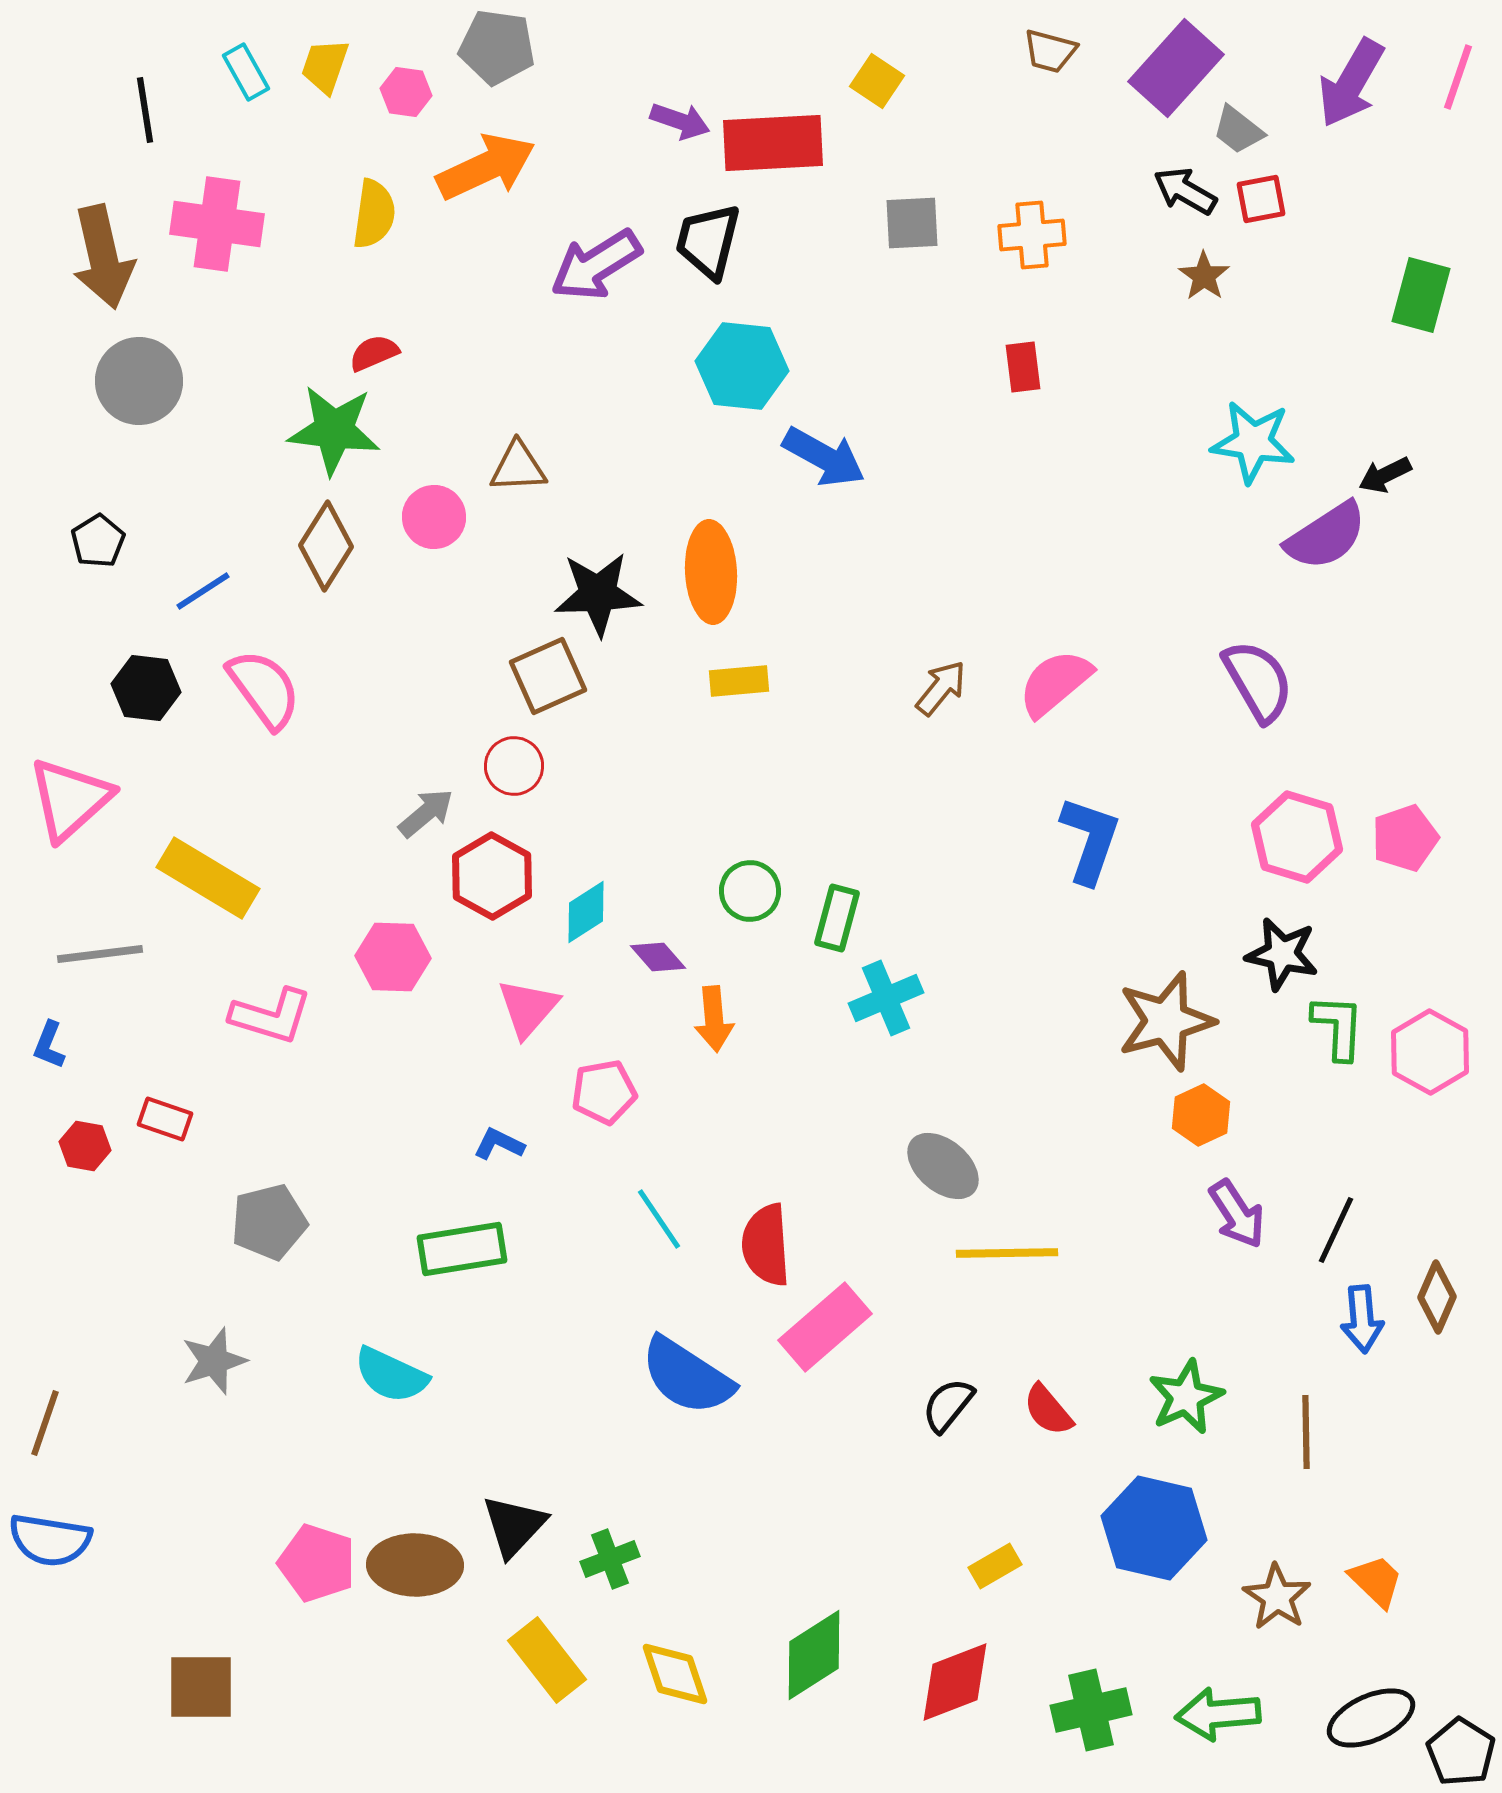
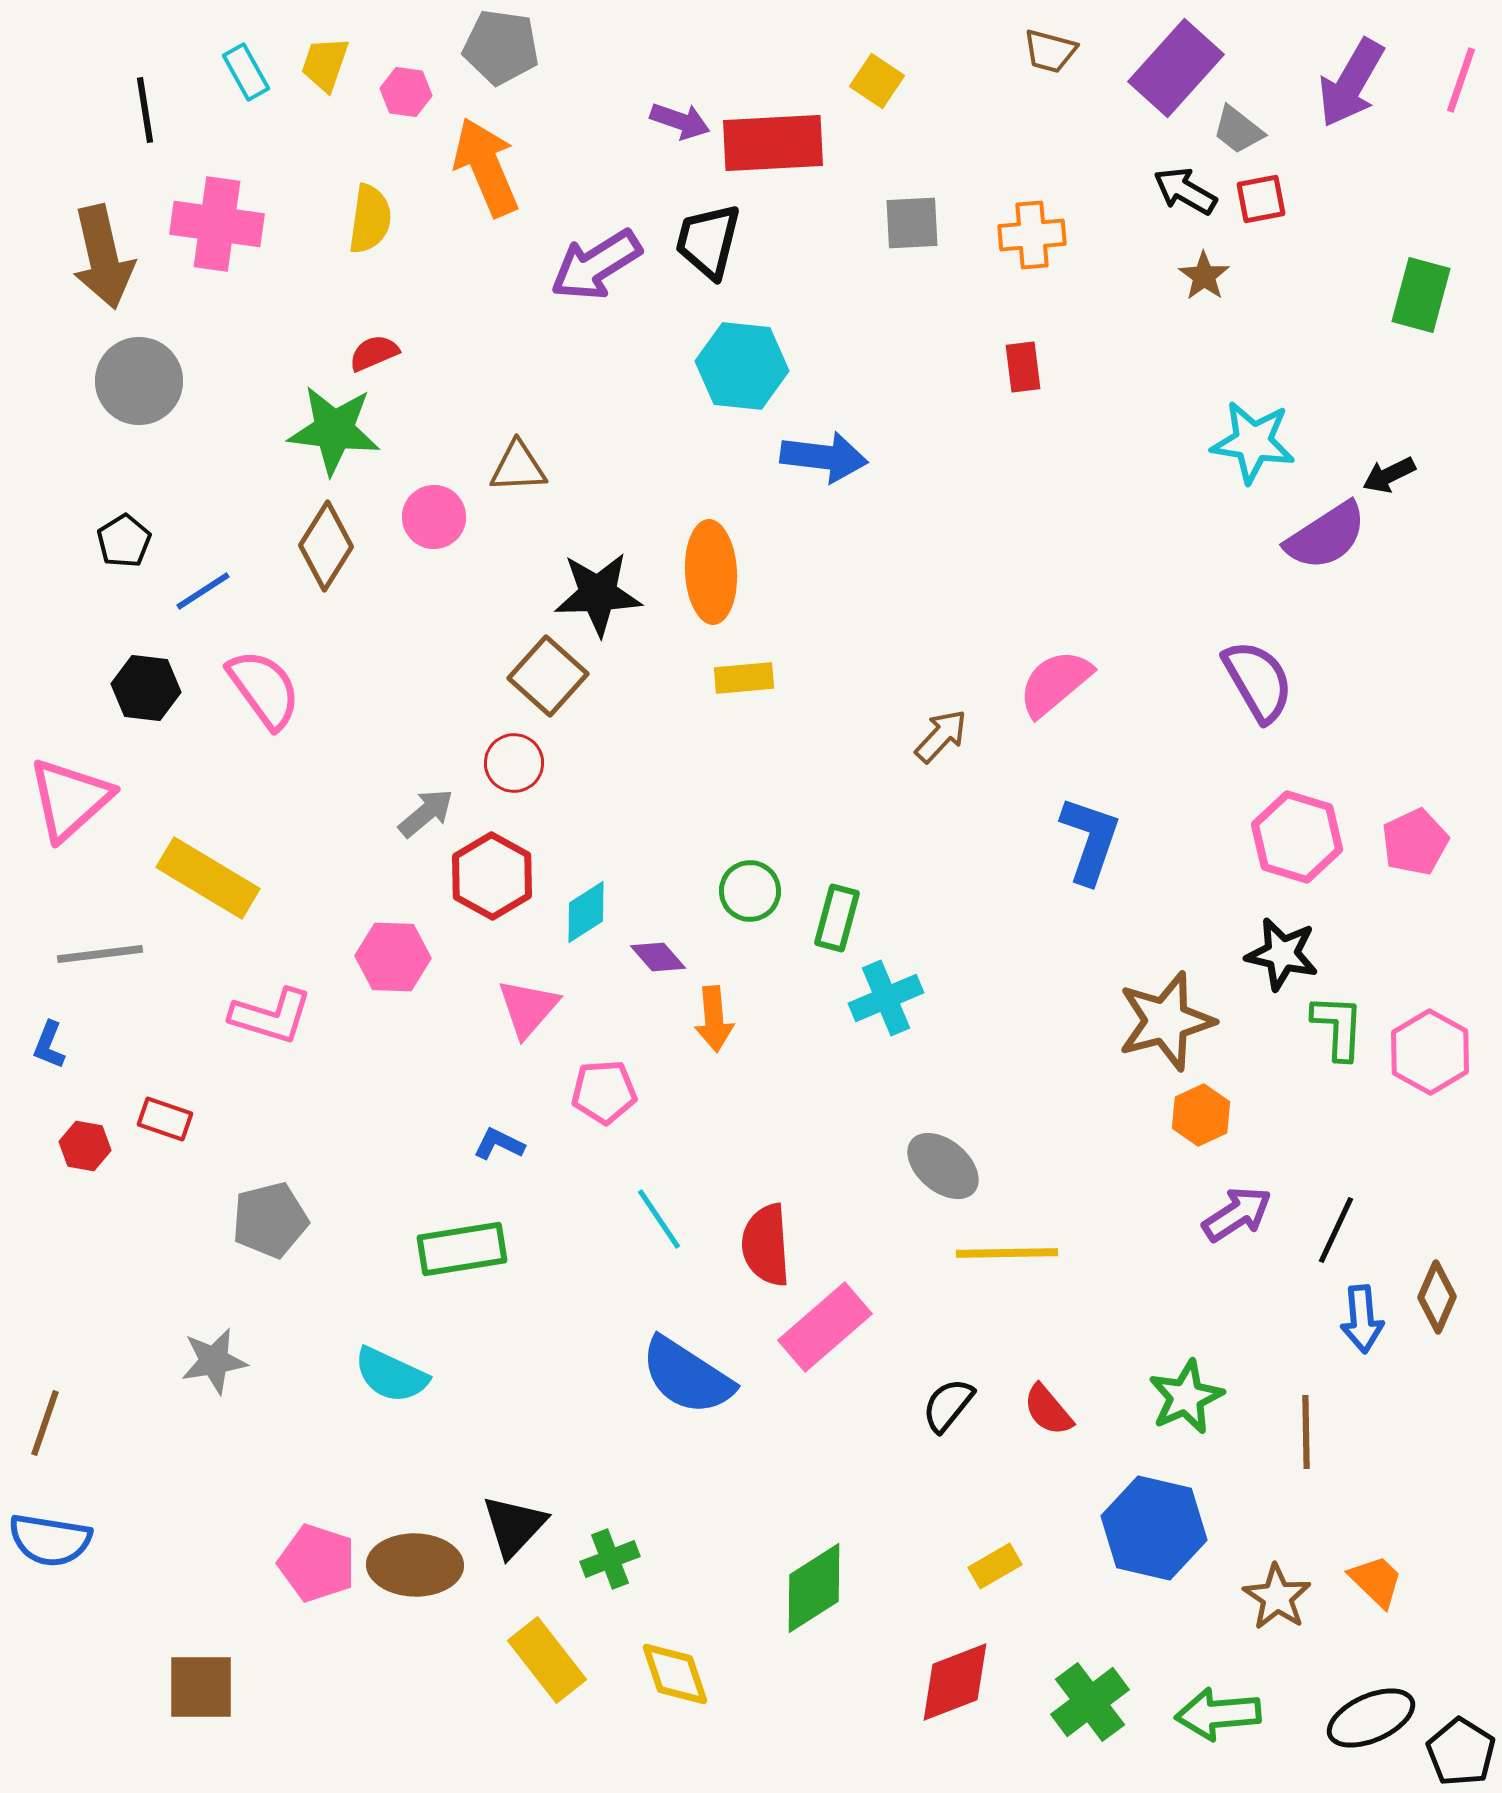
gray pentagon at (497, 47): moved 4 px right
yellow trapezoid at (325, 66): moved 2 px up
pink line at (1458, 77): moved 3 px right, 3 px down
orange arrow at (486, 167): rotated 88 degrees counterclockwise
yellow semicircle at (374, 214): moved 4 px left, 5 px down
blue arrow at (824, 457): rotated 22 degrees counterclockwise
black arrow at (1385, 475): moved 4 px right
black pentagon at (98, 541): moved 26 px right
brown square at (548, 676): rotated 24 degrees counterclockwise
yellow rectangle at (739, 681): moved 5 px right, 3 px up
brown arrow at (941, 688): moved 48 px down; rotated 4 degrees clockwise
red circle at (514, 766): moved 3 px up
pink pentagon at (1405, 838): moved 10 px right, 4 px down; rotated 6 degrees counterclockwise
pink pentagon at (604, 1092): rotated 6 degrees clockwise
purple arrow at (1237, 1214): rotated 90 degrees counterclockwise
gray pentagon at (269, 1222): moved 1 px right, 2 px up
gray star at (214, 1361): rotated 8 degrees clockwise
green diamond at (814, 1655): moved 67 px up
green cross at (1091, 1710): moved 1 px left, 8 px up; rotated 24 degrees counterclockwise
